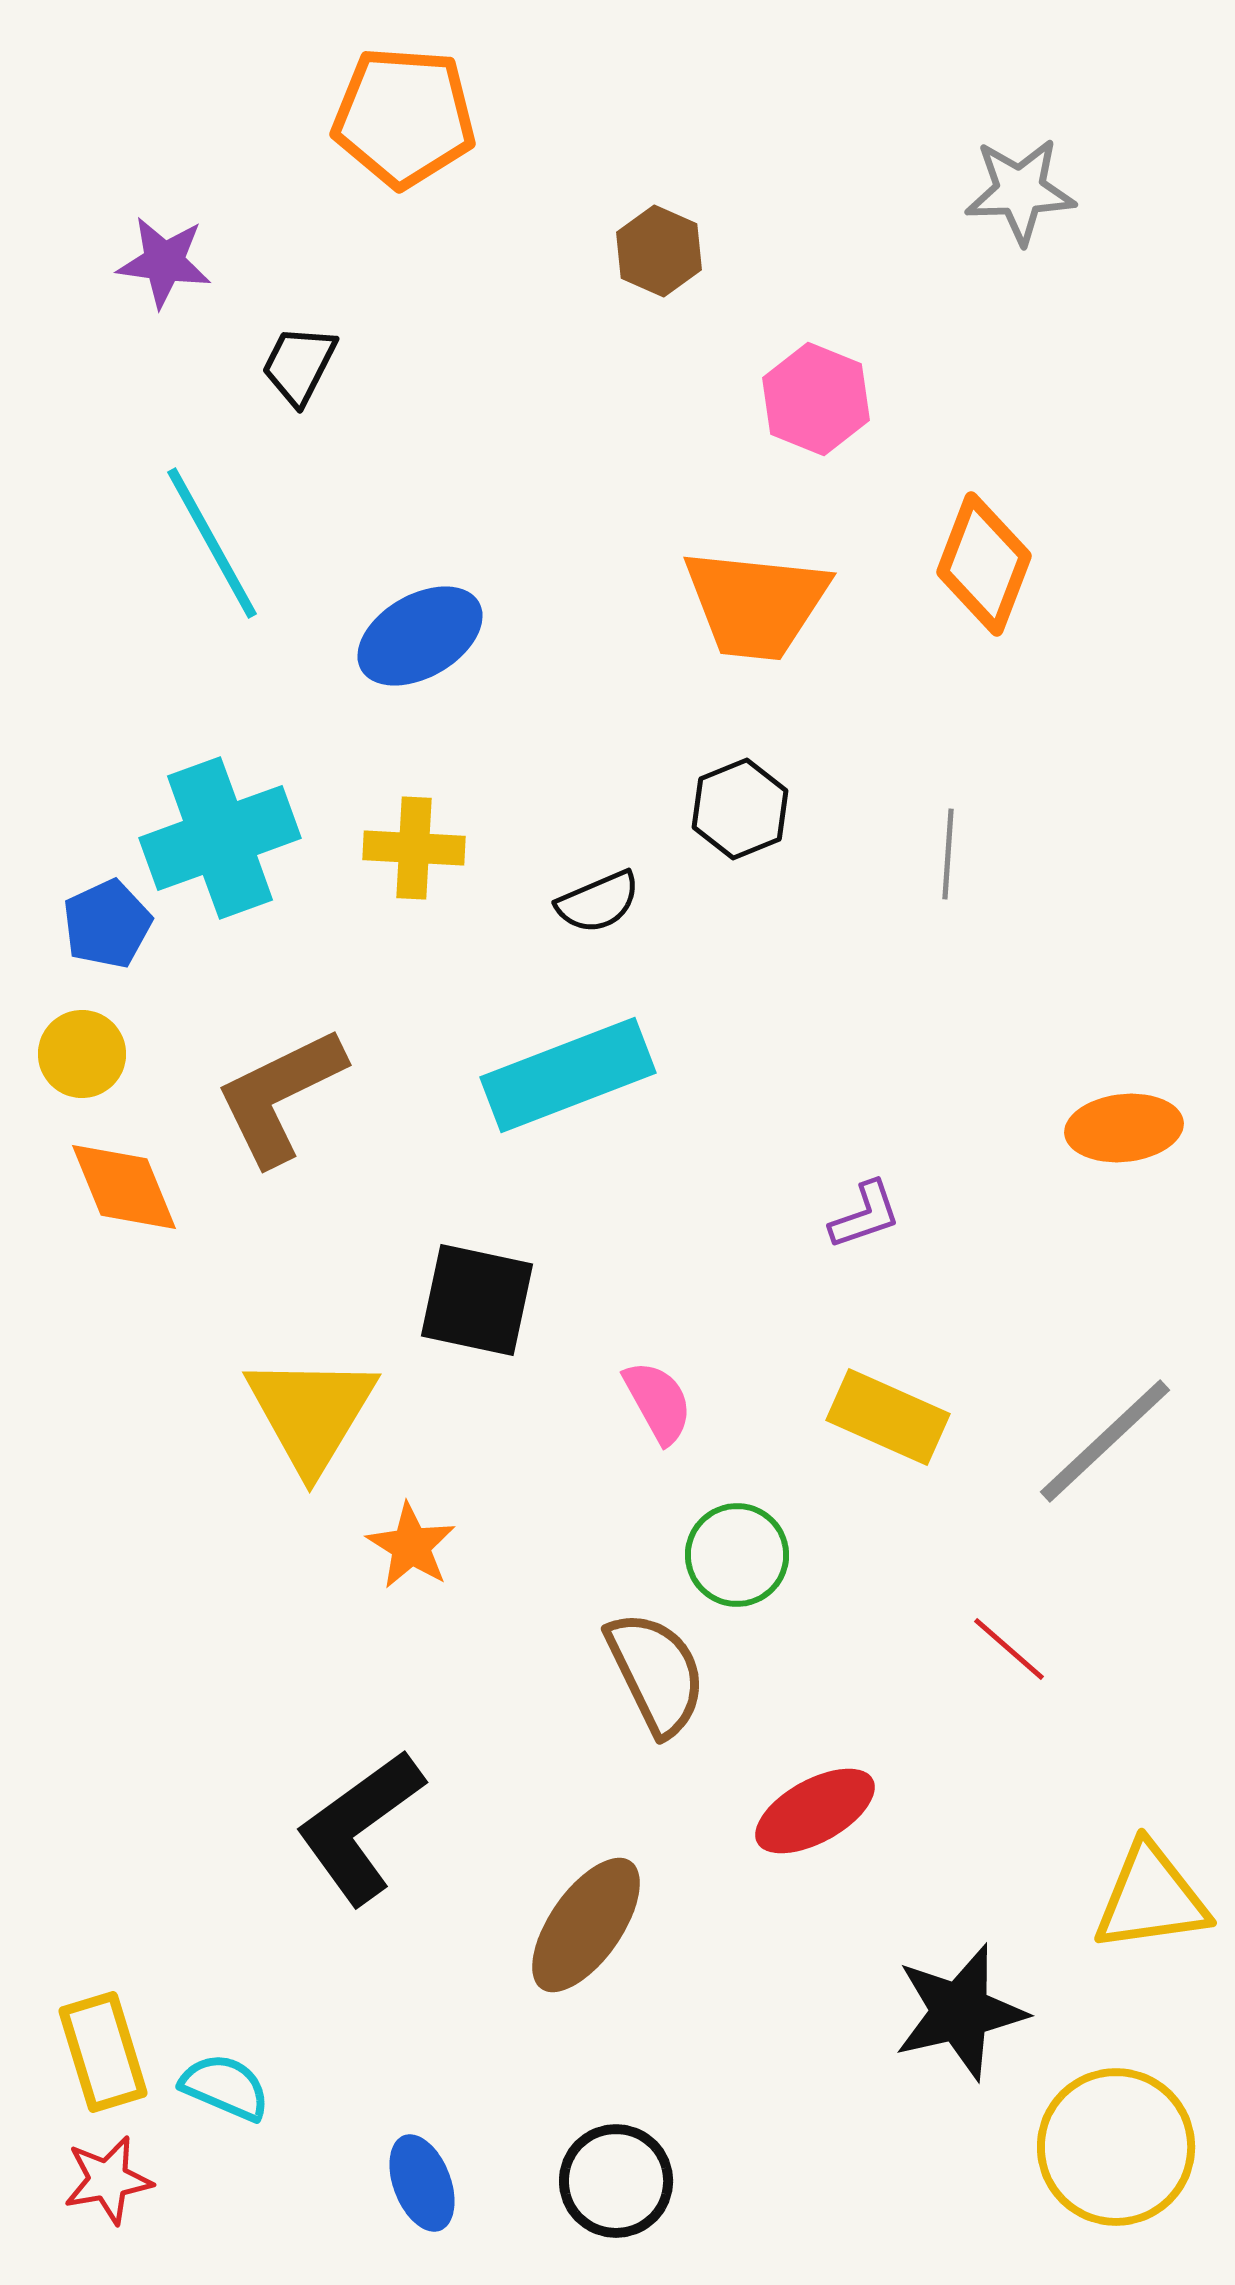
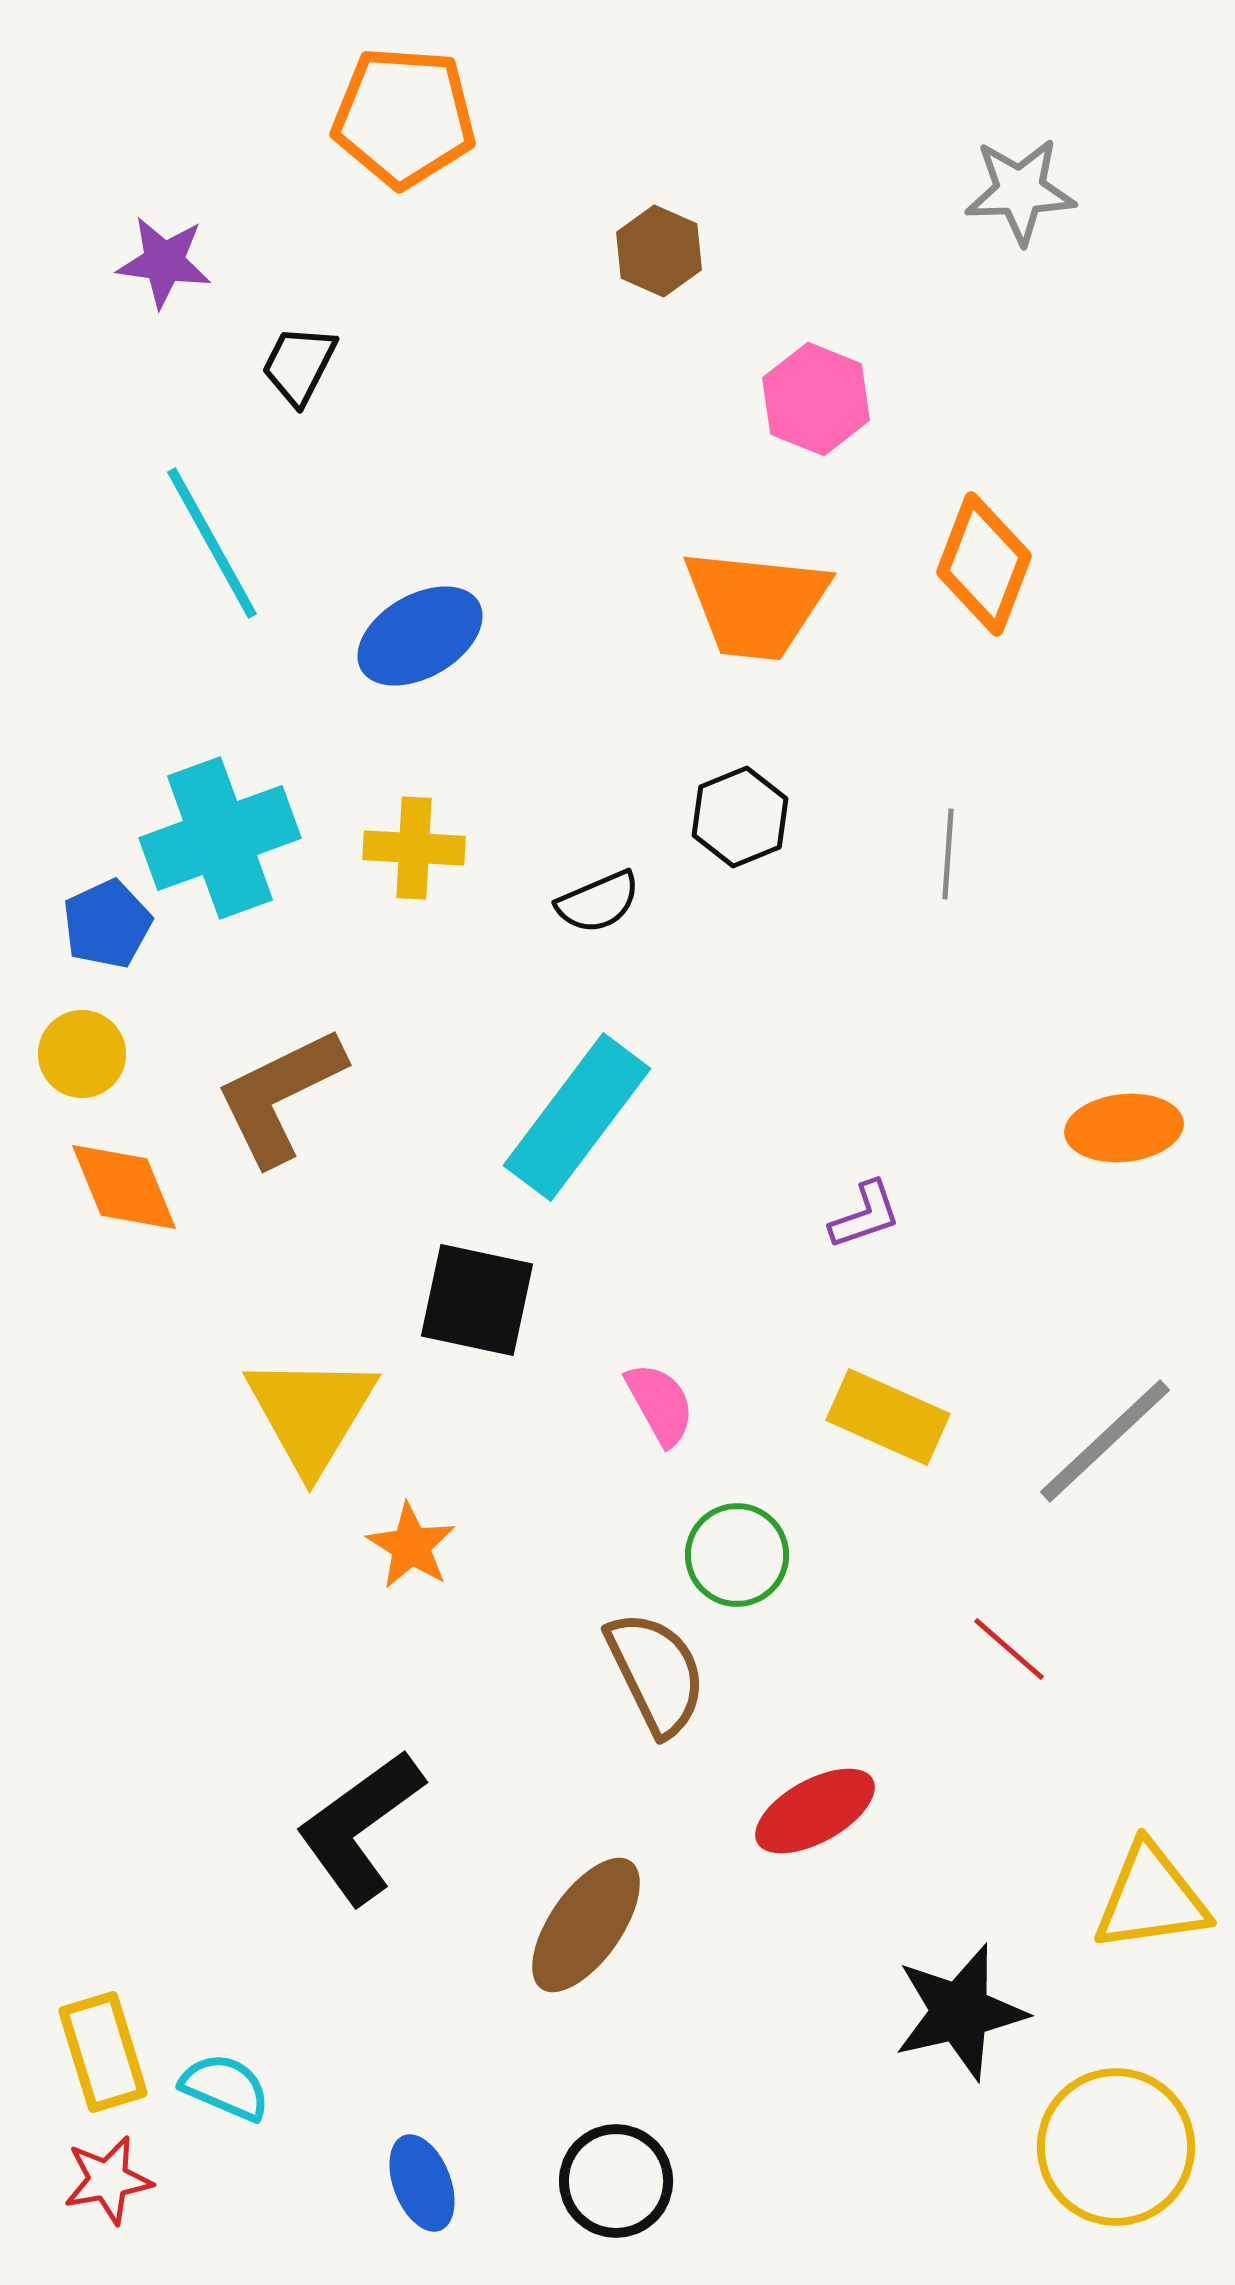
black hexagon at (740, 809): moved 8 px down
cyan rectangle at (568, 1075): moved 9 px right, 42 px down; rotated 32 degrees counterclockwise
pink semicircle at (658, 1402): moved 2 px right, 2 px down
